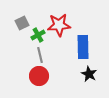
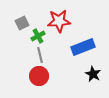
red star: moved 4 px up
green cross: moved 1 px down
blue rectangle: rotated 70 degrees clockwise
black star: moved 4 px right
